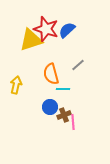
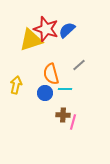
gray line: moved 1 px right
cyan line: moved 2 px right
blue circle: moved 5 px left, 14 px up
brown cross: moved 1 px left; rotated 24 degrees clockwise
pink line: rotated 21 degrees clockwise
